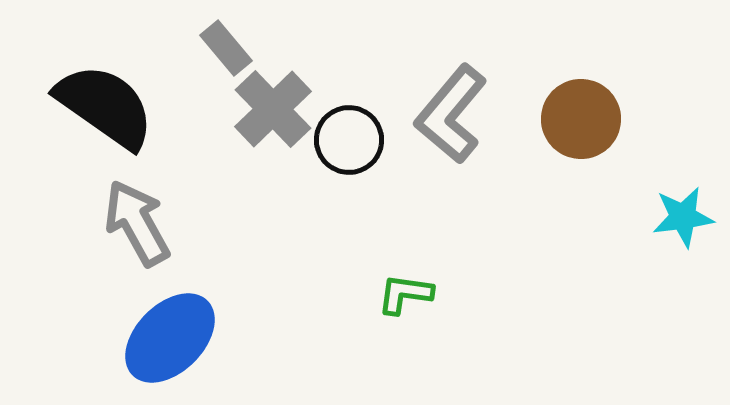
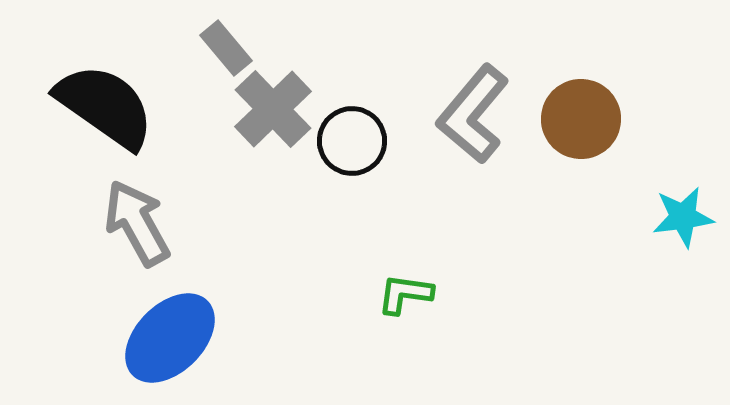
gray L-shape: moved 22 px right
black circle: moved 3 px right, 1 px down
